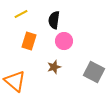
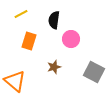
pink circle: moved 7 px right, 2 px up
